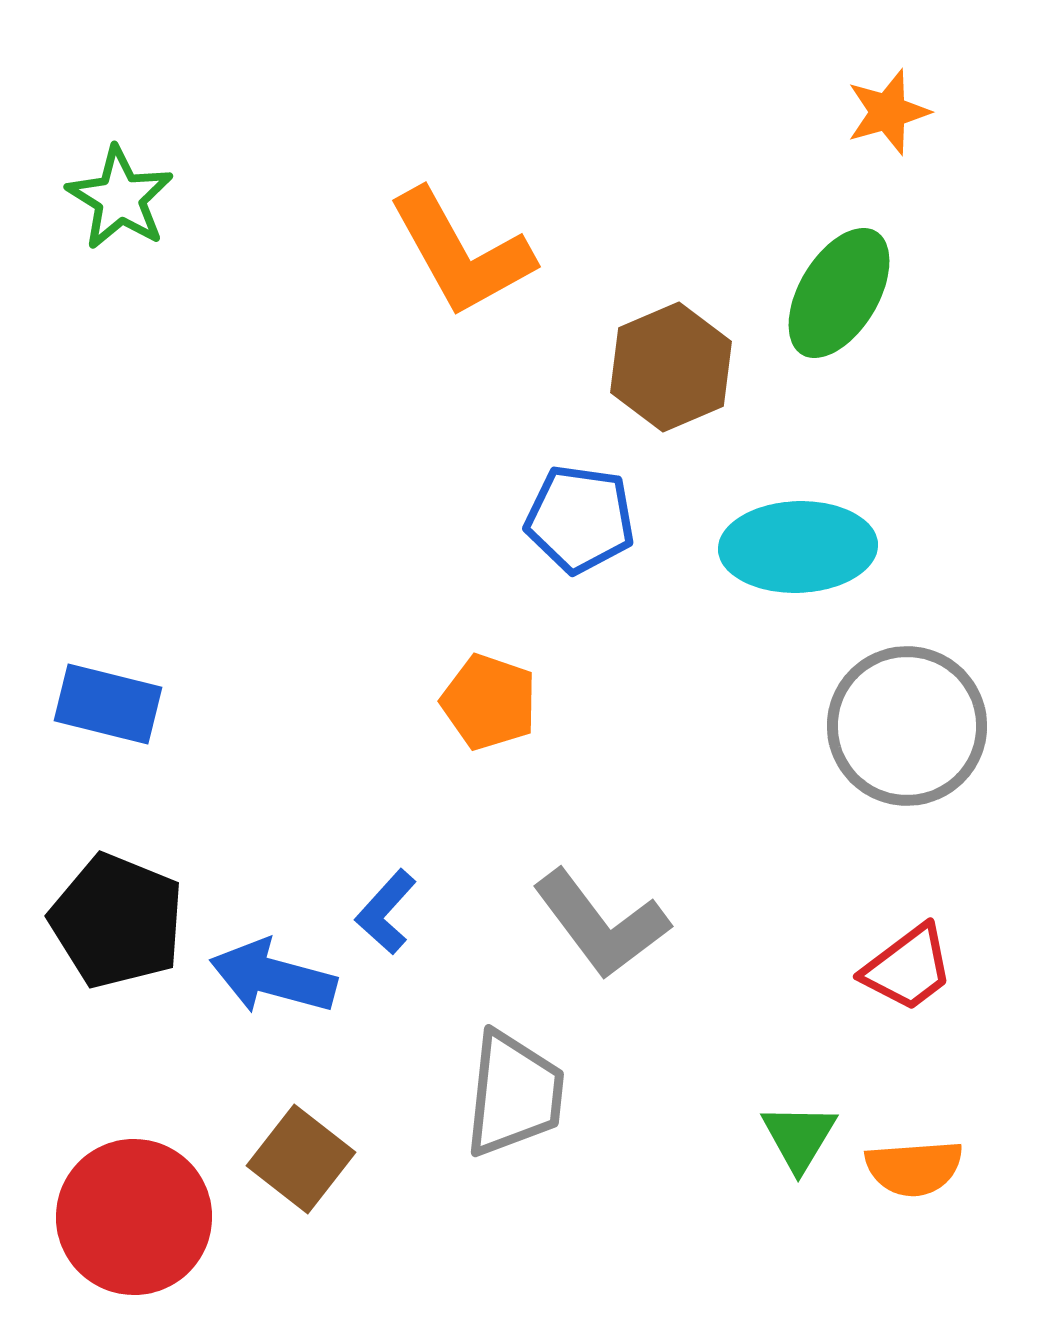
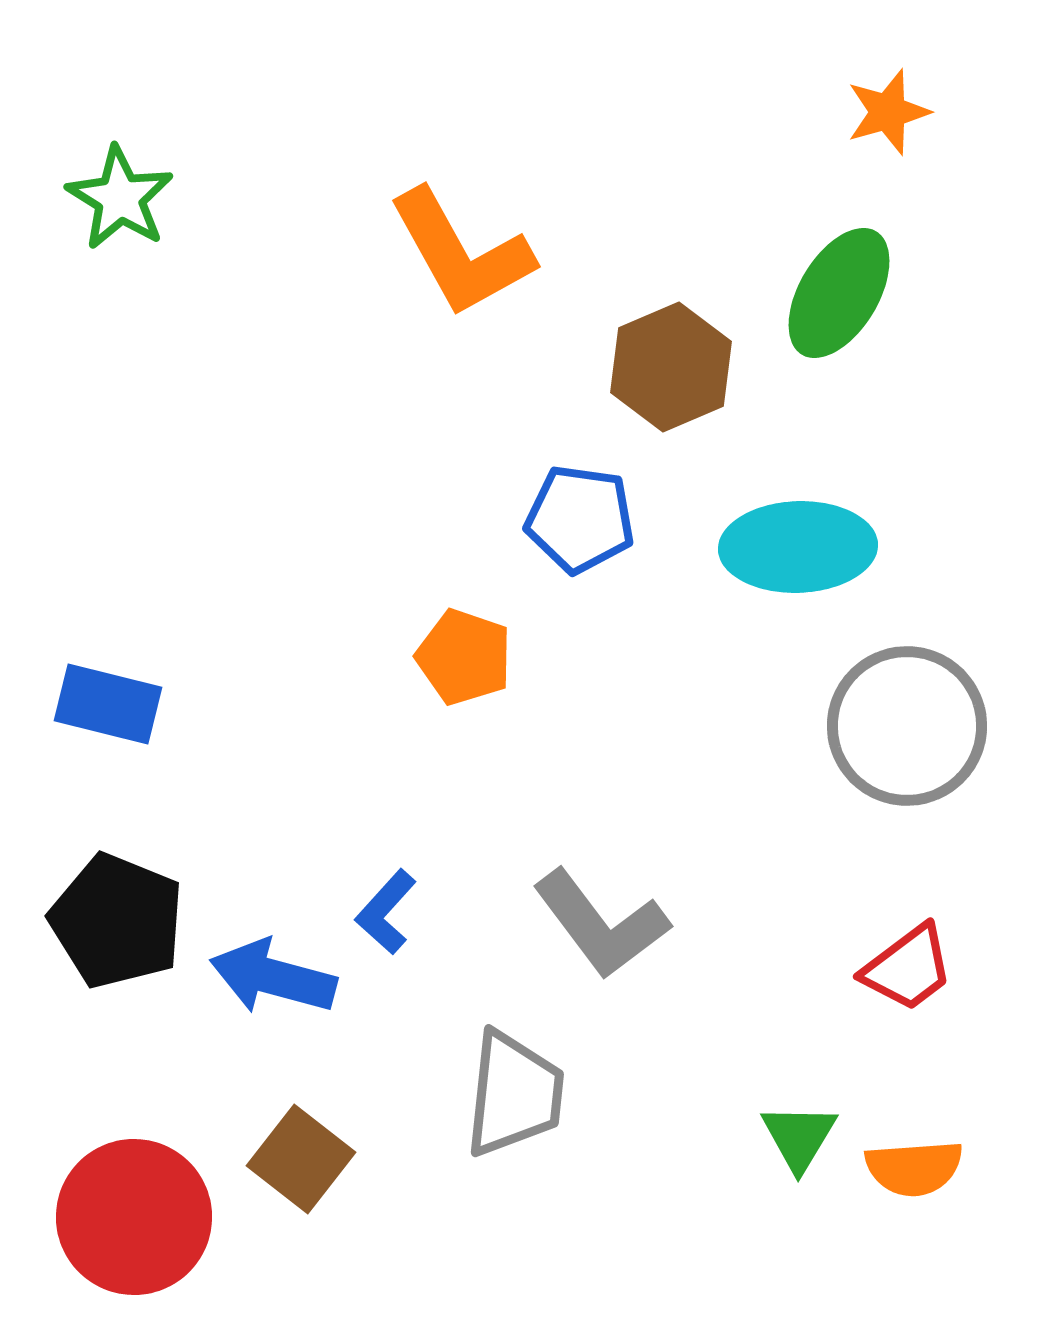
orange pentagon: moved 25 px left, 45 px up
